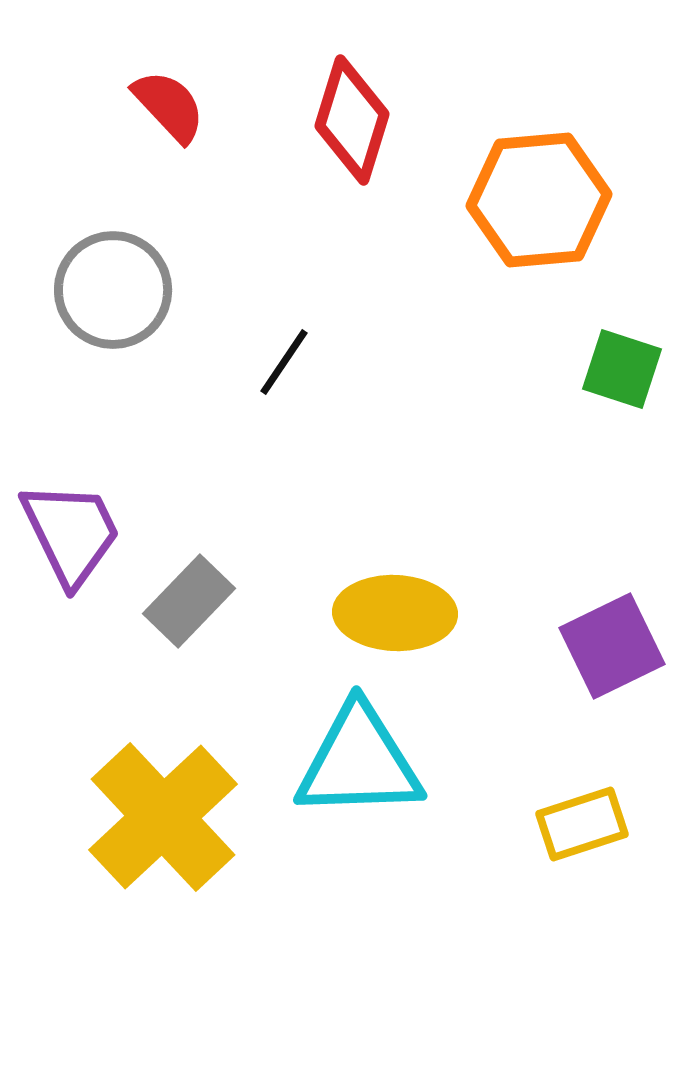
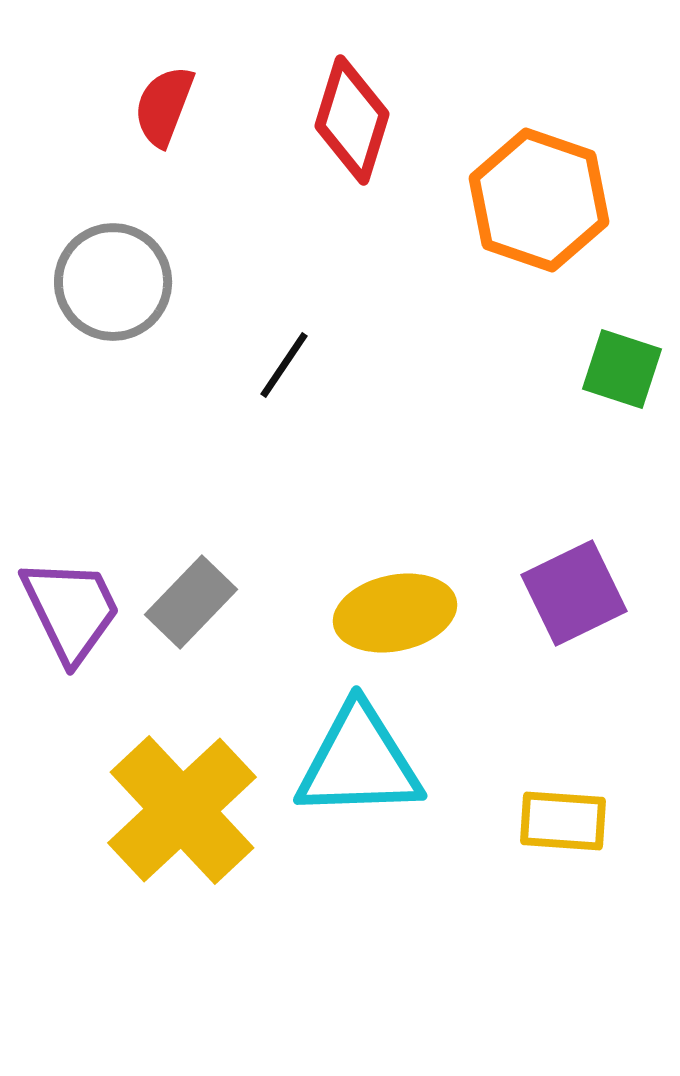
red semicircle: moved 5 px left; rotated 116 degrees counterclockwise
orange hexagon: rotated 24 degrees clockwise
gray circle: moved 8 px up
black line: moved 3 px down
purple trapezoid: moved 77 px down
gray rectangle: moved 2 px right, 1 px down
yellow ellipse: rotated 14 degrees counterclockwise
purple square: moved 38 px left, 53 px up
yellow cross: moved 19 px right, 7 px up
yellow rectangle: moved 19 px left, 3 px up; rotated 22 degrees clockwise
